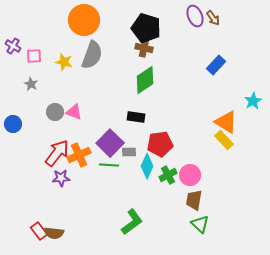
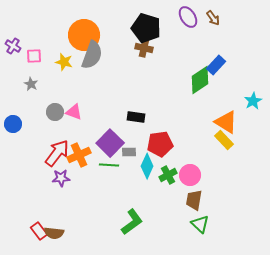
purple ellipse: moved 7 px left, 1 px down; rotated 10 degrees counterclockwise
orange circle: moved 15 px down
green diamond: moved 55 px right
